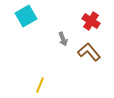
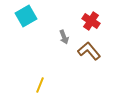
gray arrow: moved 1 px right, 2 px up
brown L-shape: moved 1 px up
